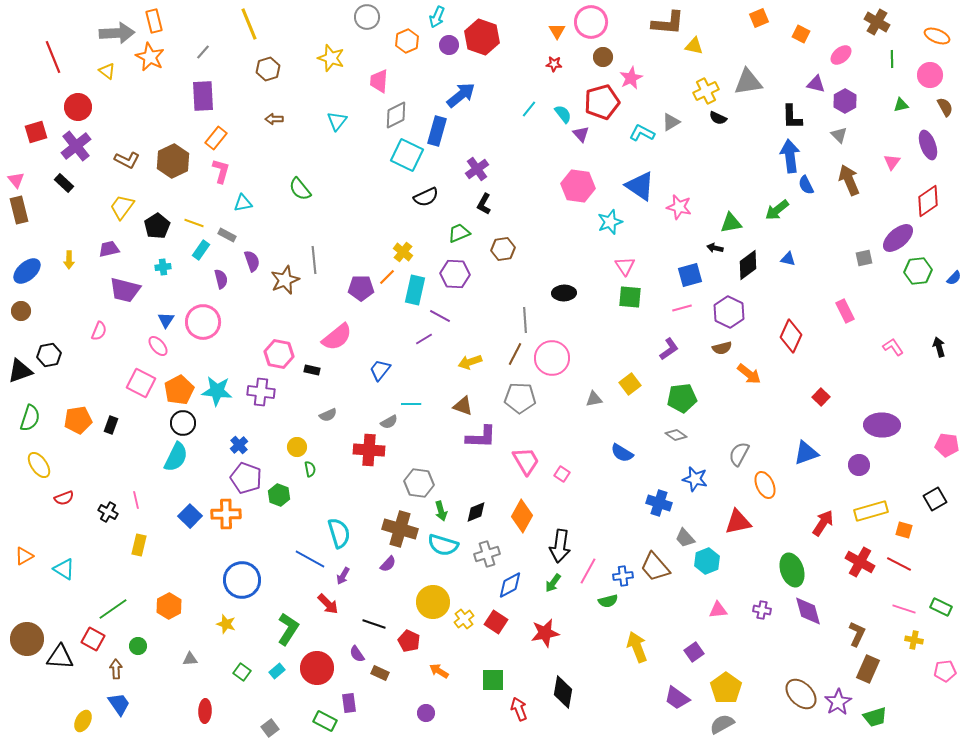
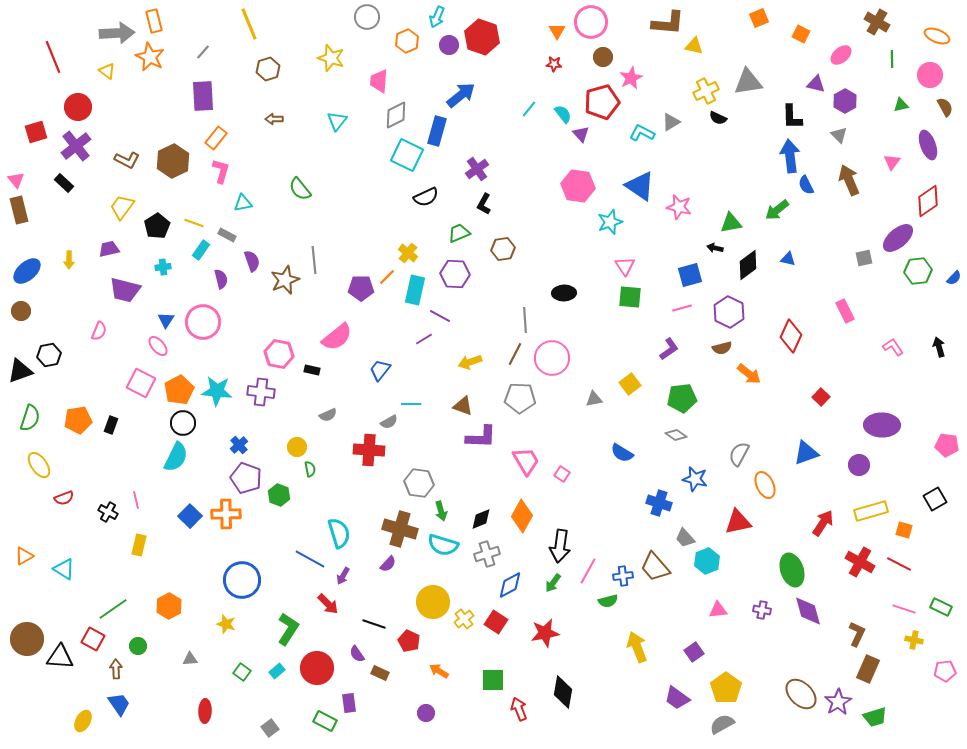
yellow cross at (403, 252): moved 5 px right, 1 px down
black diamond at (476, 512): moved 5 px right, 7 px down
